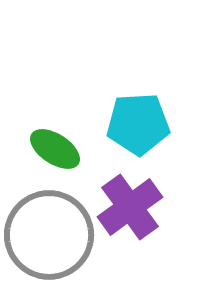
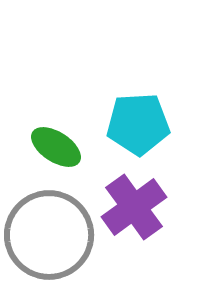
green ellipse: moved 1 px right, 2 px up
purple cross: moved 4 px right
